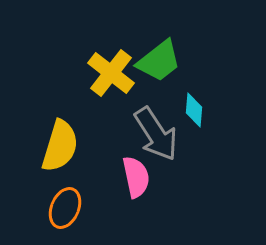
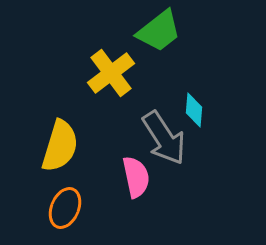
green trapezoid: moved 30 px up
yellow cross: rotated 15 degrees clockwise
gray arrow: moved 8 px right, 4 px down
